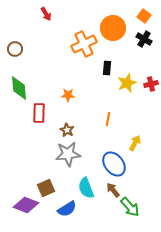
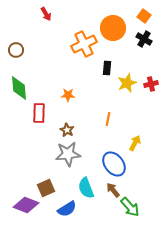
brown circle: moved 1 px right, 1 px down
